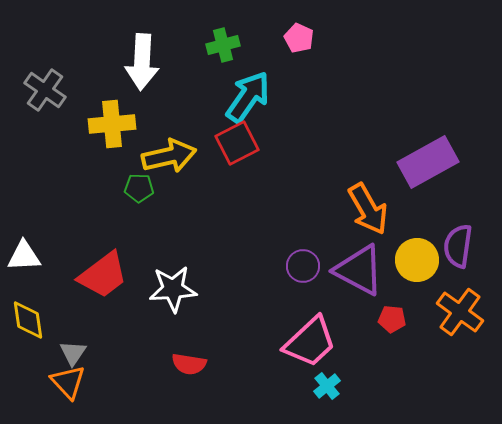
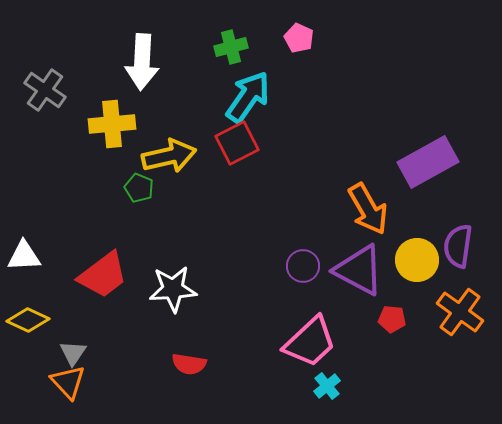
green cross: moved 8 px right, 2 px down
green pentagon: rotated 20 degrees clockwise
yellow diamond: rotated 57 degrees counterclockwise
